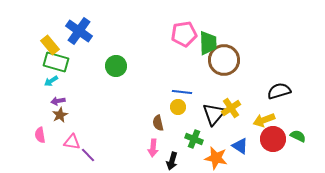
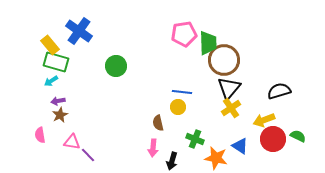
black triangle: moved 15 px right, 26 px up
green cross: moved 1 px right
